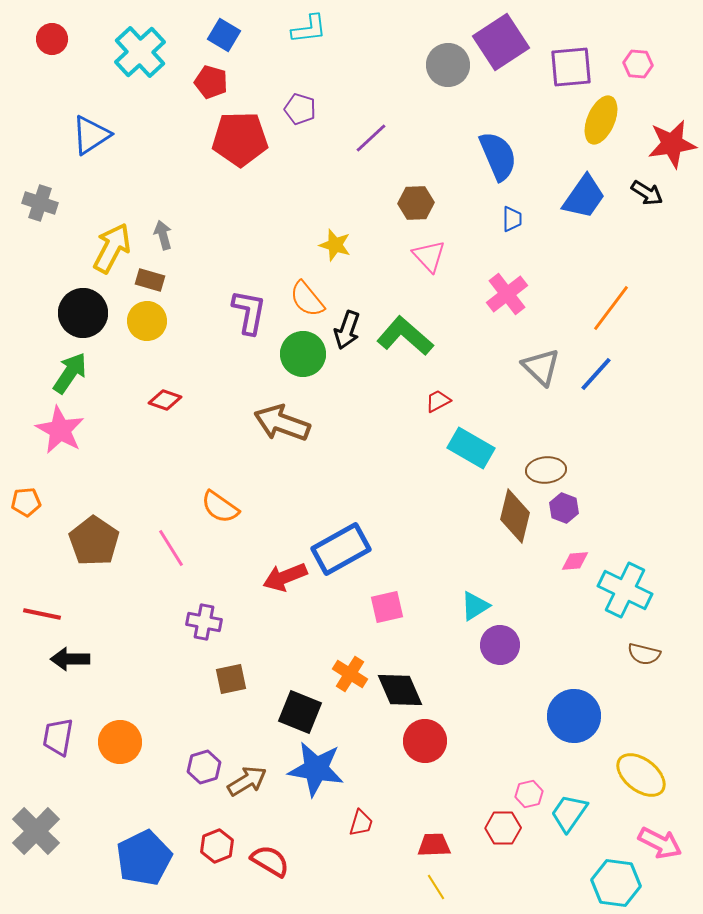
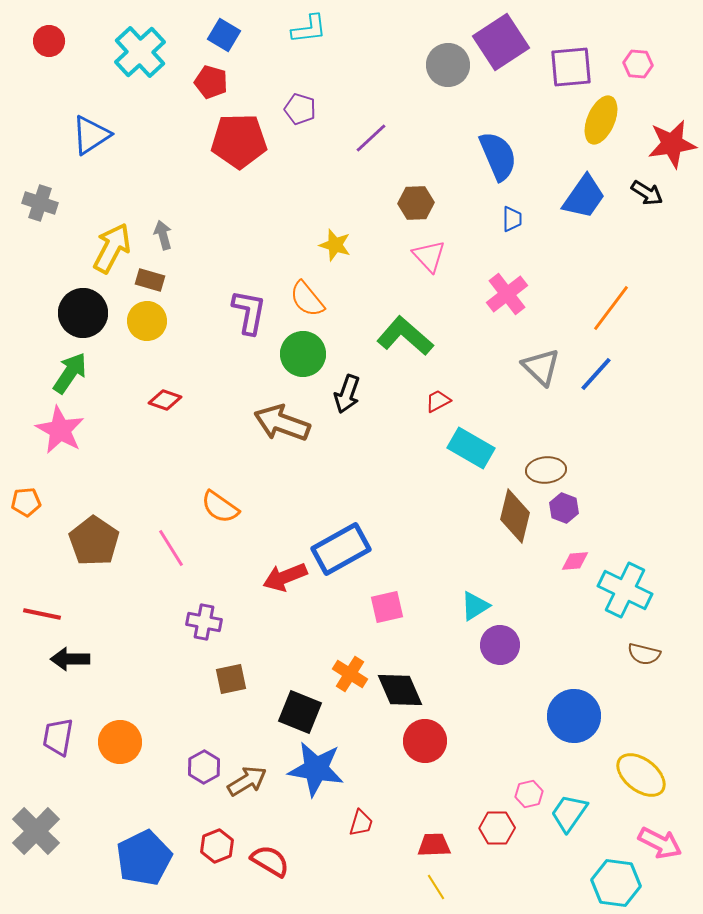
red circle at (52, 39): moved 3 px left, 2 px down
red pentagon at (240, 139): moved 1 px left, 2 px down
black arrow at (347, 330): moved 64 px down
purple hexagon at (204, 767): rotated 12 degrees counterclockwise
red hexagon at (503, 828): moved 6 px left
